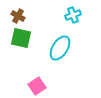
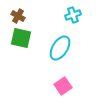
pink square: moved 26 px right
